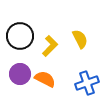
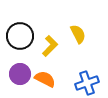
yellow semicircle: moved 2 px left, 5 px up
